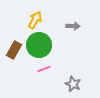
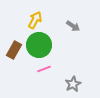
gray arrow: rotated 32 degrees clockwise
gray star: rotated 21 degrees clockwise
